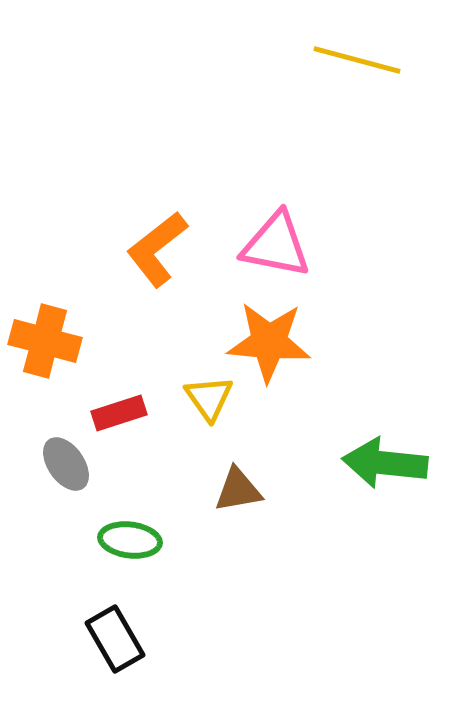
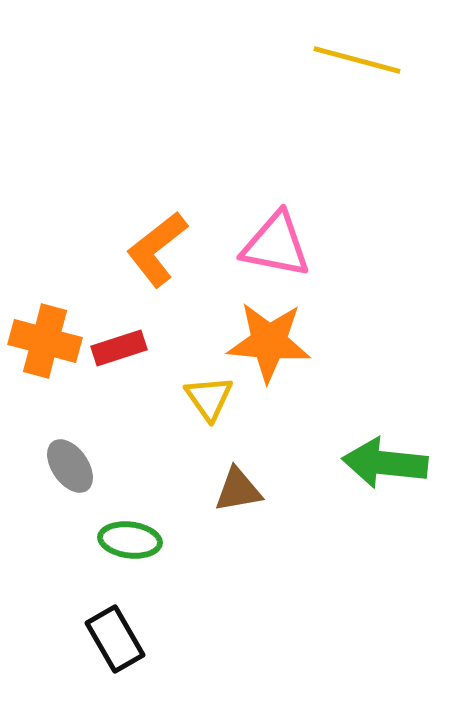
red rectangle: moved 65 px up
gray ellipse: moved 4 px right, 2 px down
